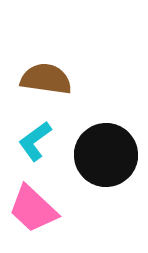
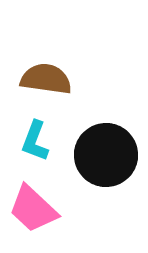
cyan L-shape: rotated 33 degrees counterclockwise
